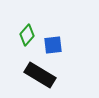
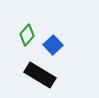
blue square: rotated 36 degrees counterclockwise
